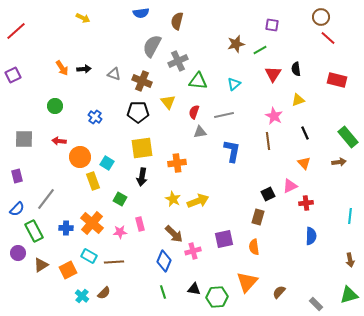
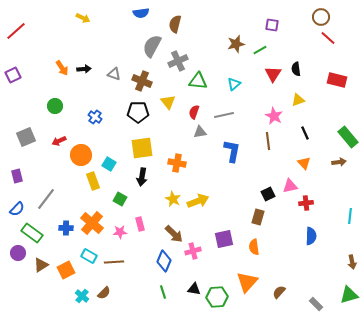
brown semicircle at (177, 21): moved 2 px left, 3 px down
gray square at (24, 139): moved 2 px right, 2 px up; rotated 24 degrees counterclockwise
red arrow at (59, 141): rotated 32 degrees counterclockwise
orange circle at (80, 157): moved 1 px right, 2 px up
cyan square at (107, 163): moved 2 px right, 1 px down
orange cross at (177, 163): rotated 18 degrees clockwise
pink triangle at (290, 186): rotated 14 degrees clockwise
green rectangle at (34, 231): moved 2 px left, 2 px down; rotated 25 degrees counterclockwise
brown arrow at (350, 260): moved 2 px right, 2 px down
orange square at (68, 270): moved 2 px left
